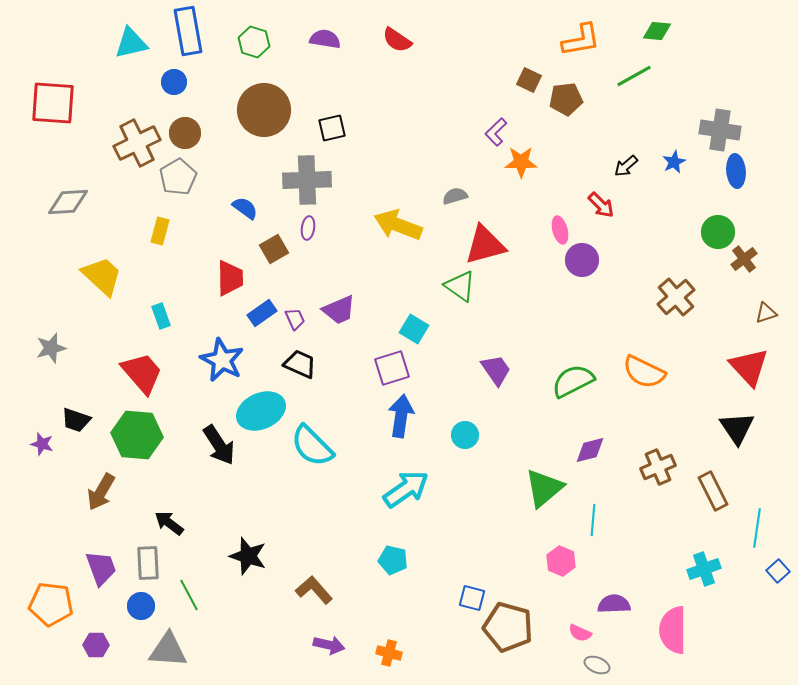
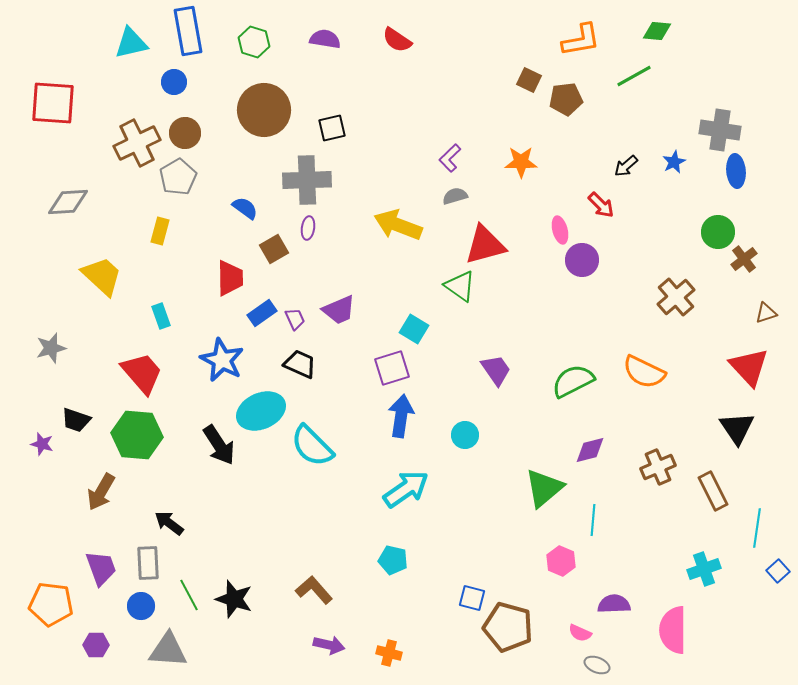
purple L-shape at (496, 132): moved 46 px left, 26 px down
black star at (248, 556): moved 14 px left, 43 px down
